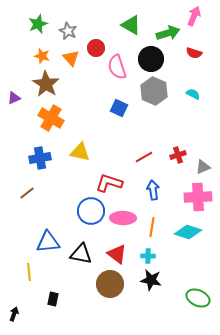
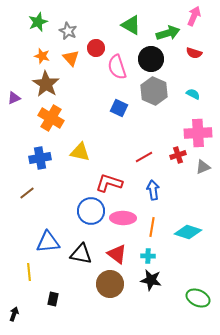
green star: moved 2 px up
pink cross: moved 64 px up
